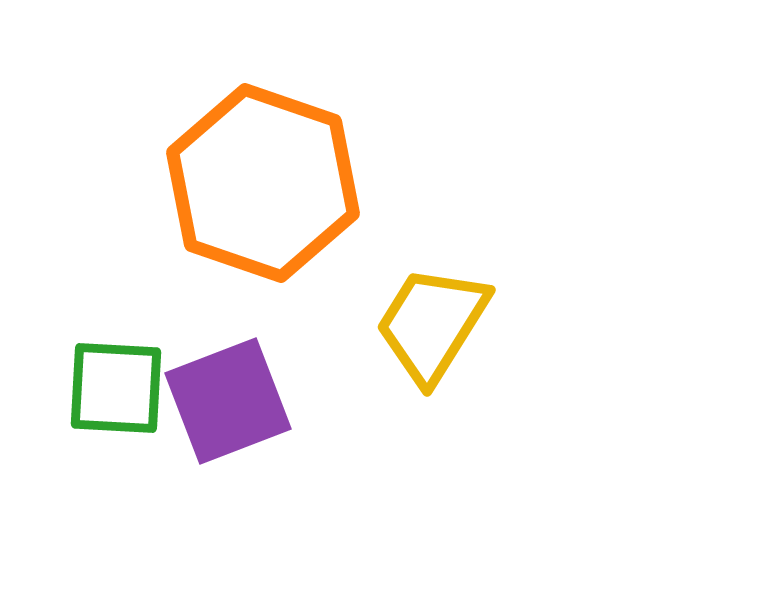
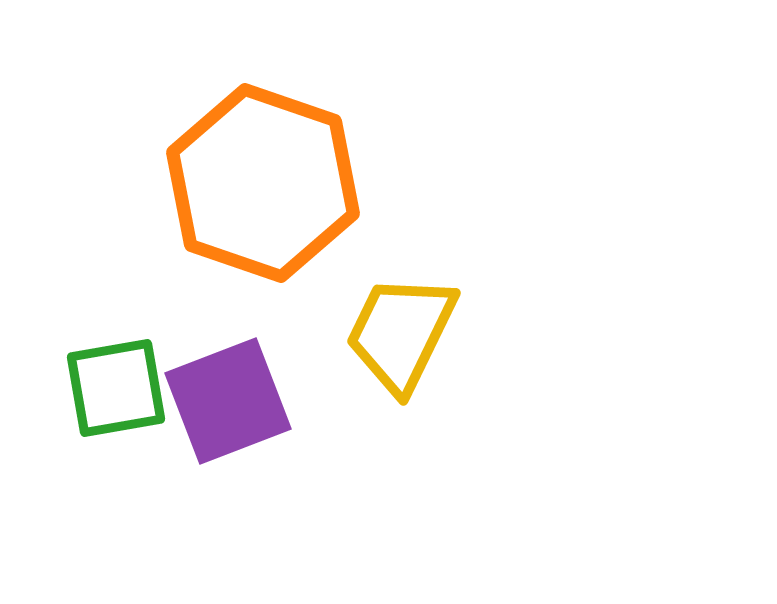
yellow trapezoid: moved 31 px left, 9 px down; rotated 6 degrees counterclockwise
green square: rotated 13 degrees counterclockwise
